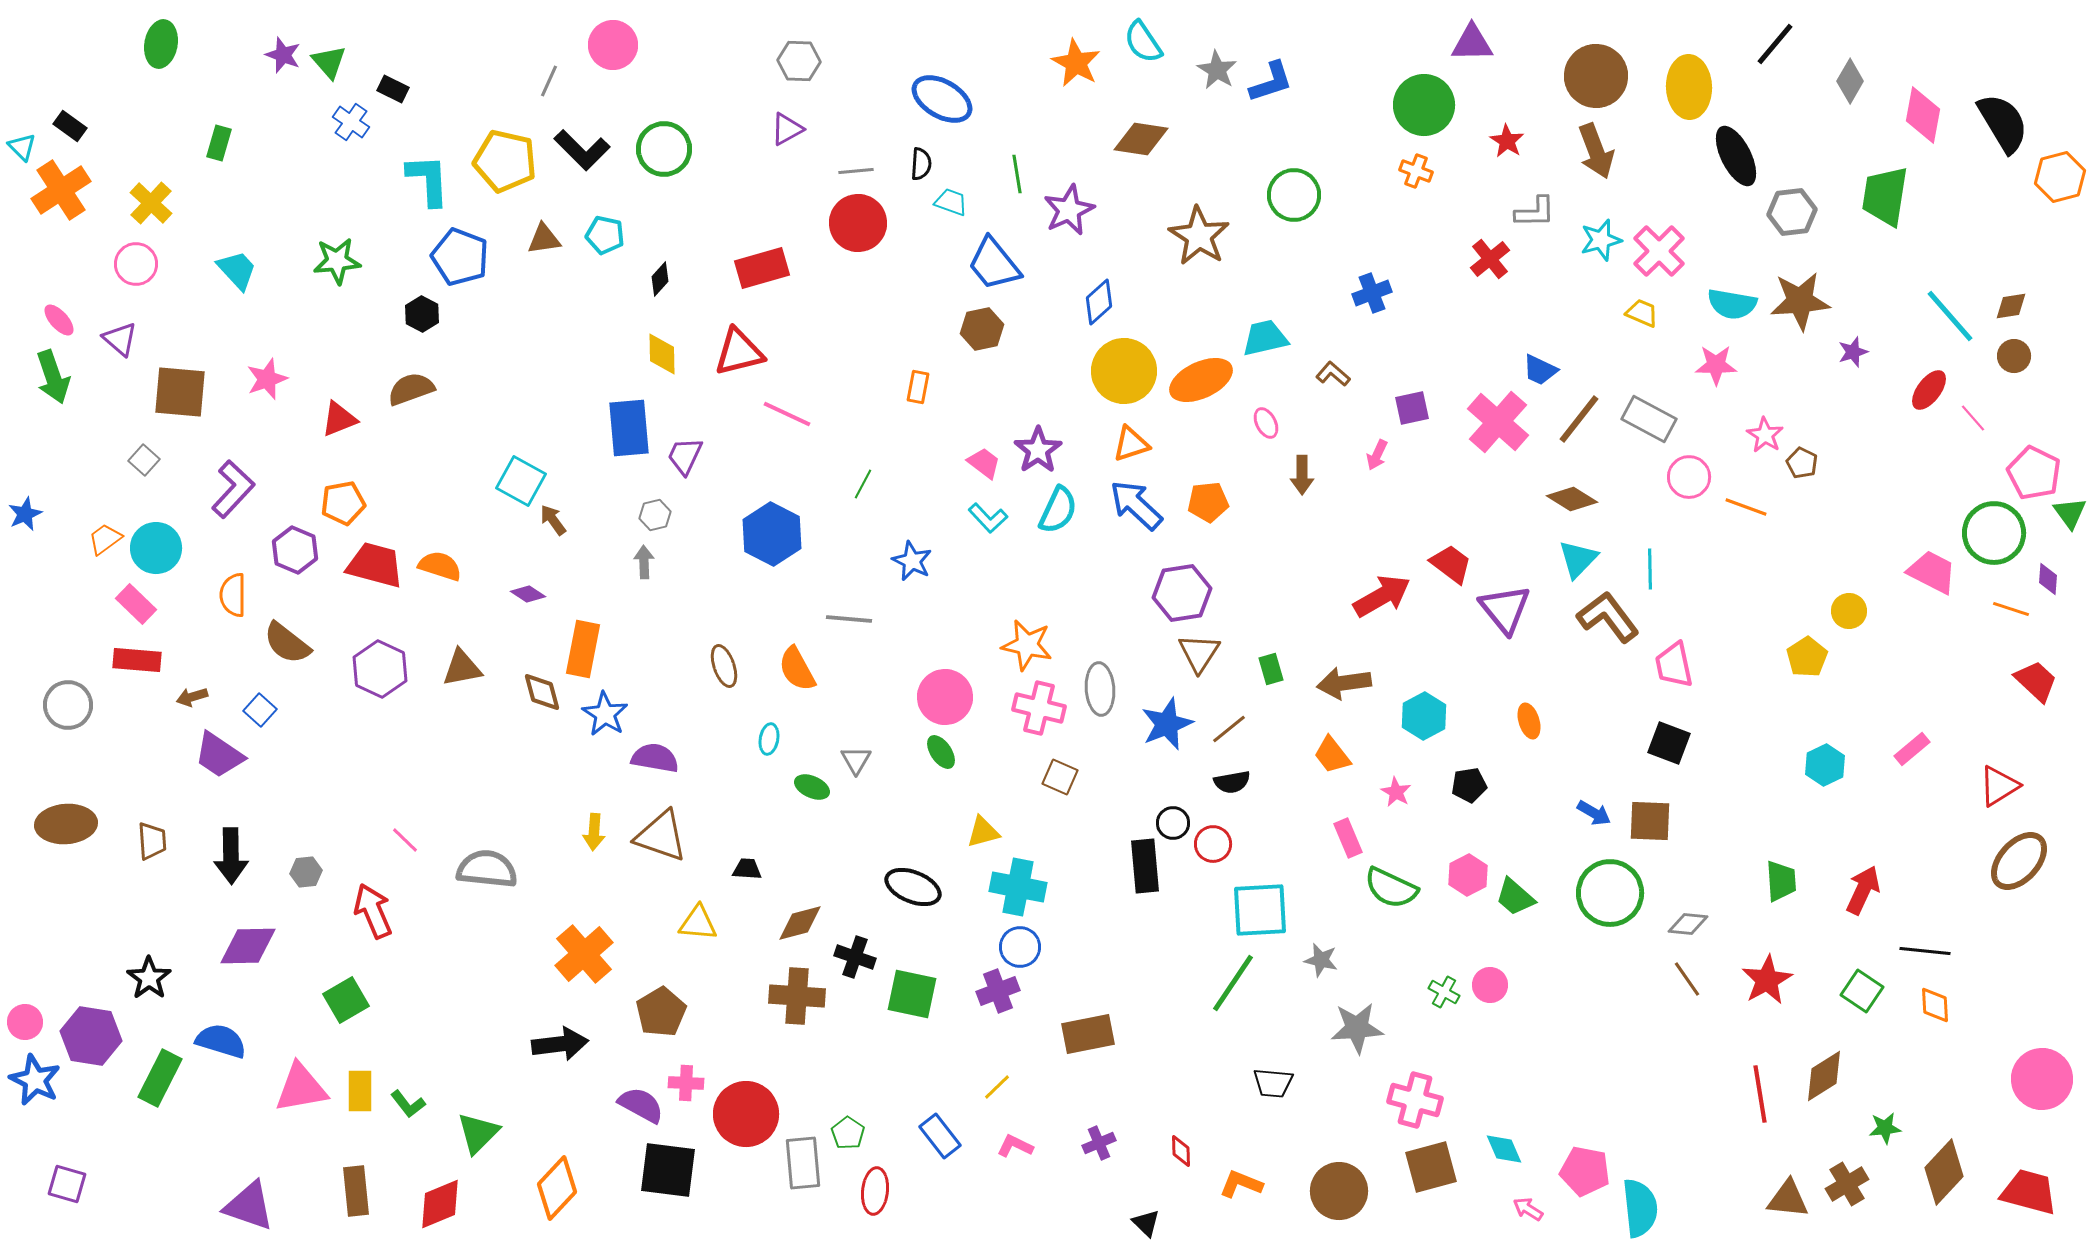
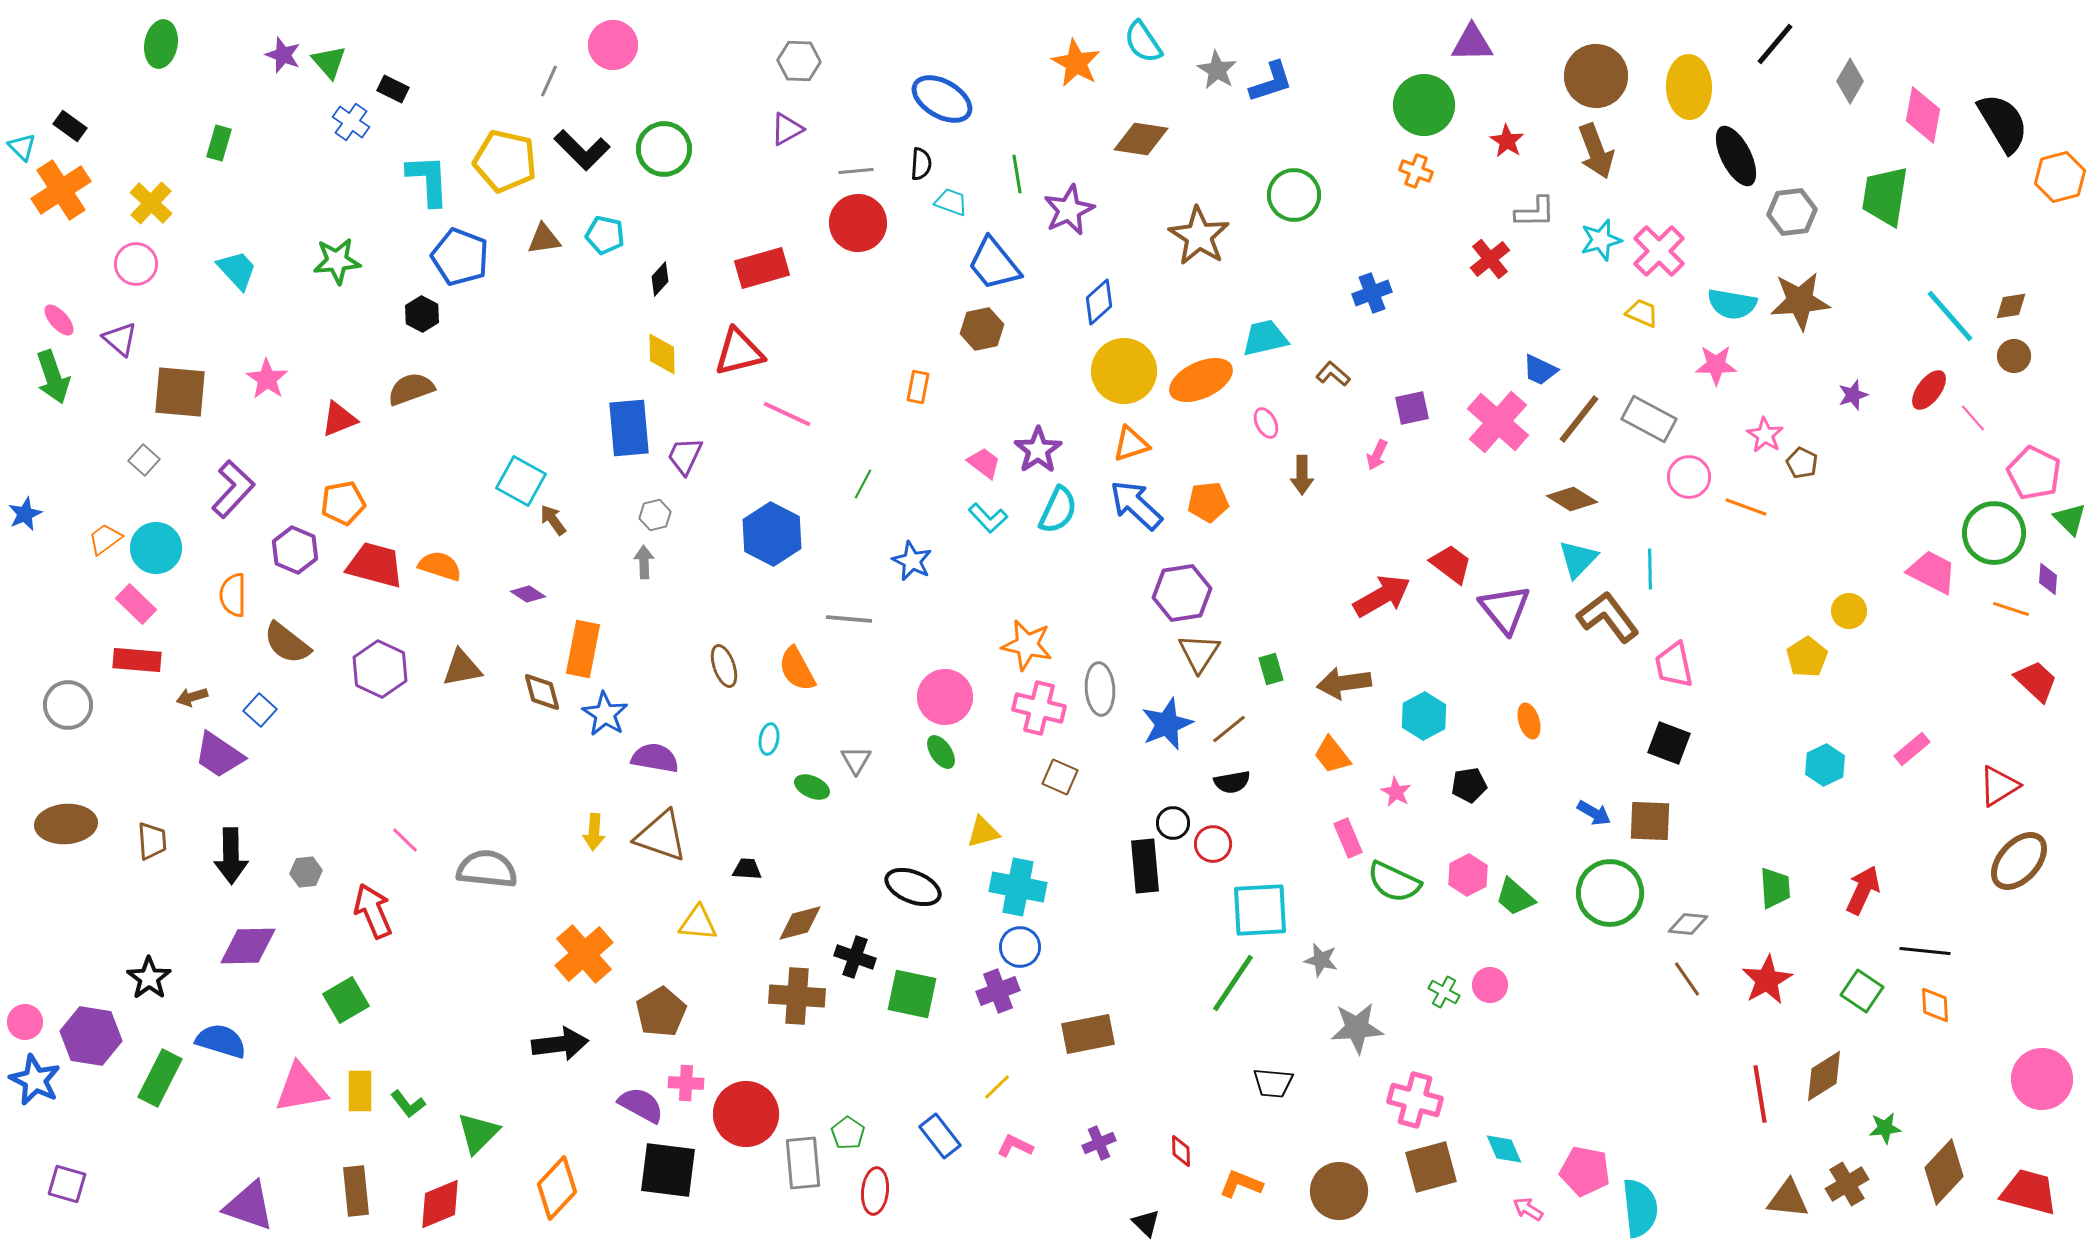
purple star at (1853, 352): moved 43 px down
pink star at (267, 379): rotated 18 degrees counterclockwise
green triangle at (2070, 513): moved 6 px down; rotated 9 degrees counterclockwise
green trapezoid at (1781, 881): moved 6 px left, 7 px down
green semicircle at (1391, 888): moved 3 px right, 6 px up
